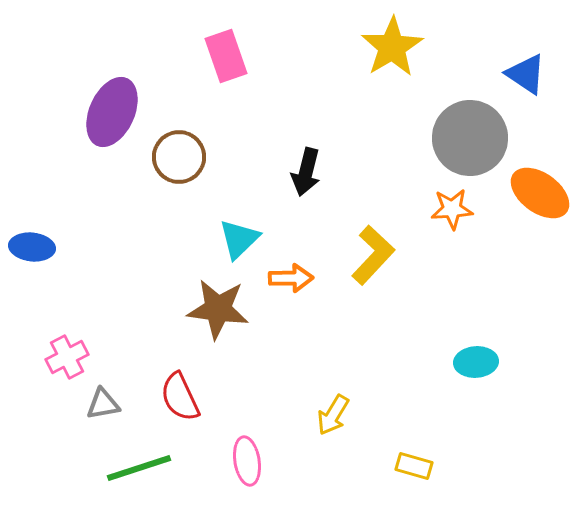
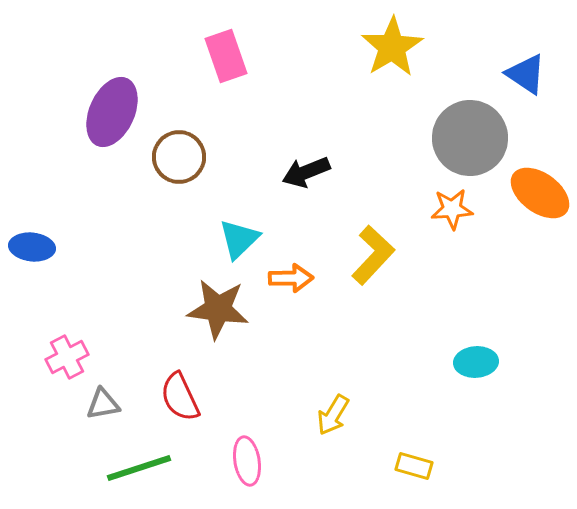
black arrow: rotated 54 degrees clockwise
